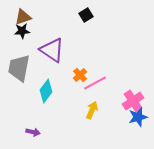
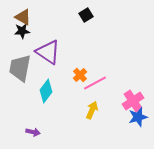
brown triangle: rotated 48 degrees clockwise
purple triangle: moved 4 px left, 2 px down
gray trapezoid: moved 1 px right
